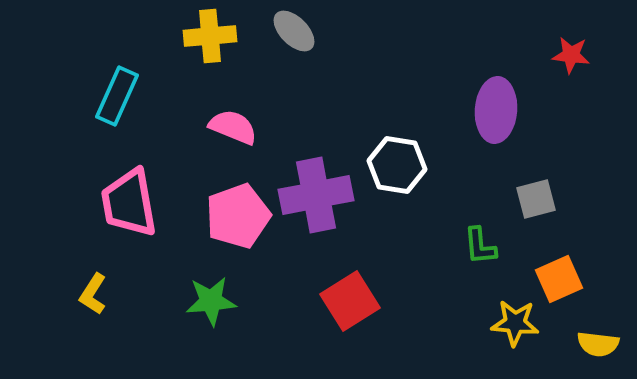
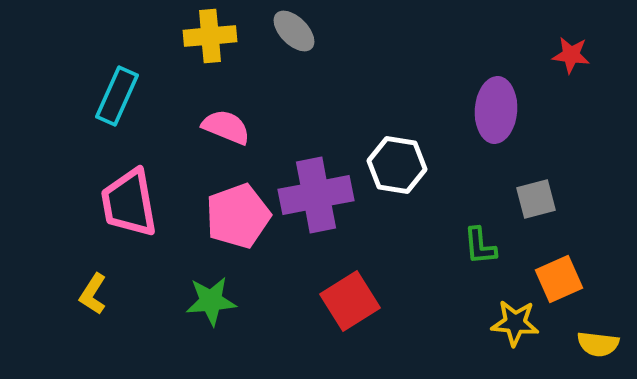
pink semicircle: moved 7 px left
